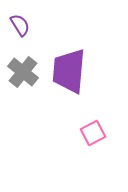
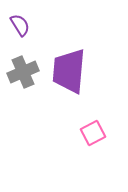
gray cross: rotated 28 degrees clockwise
